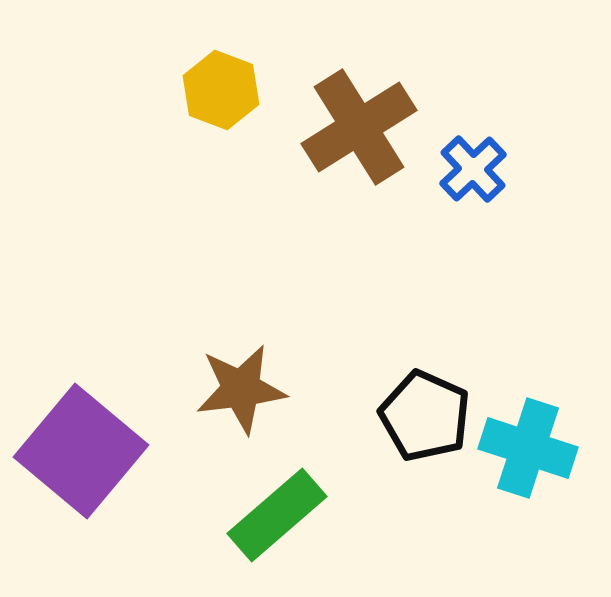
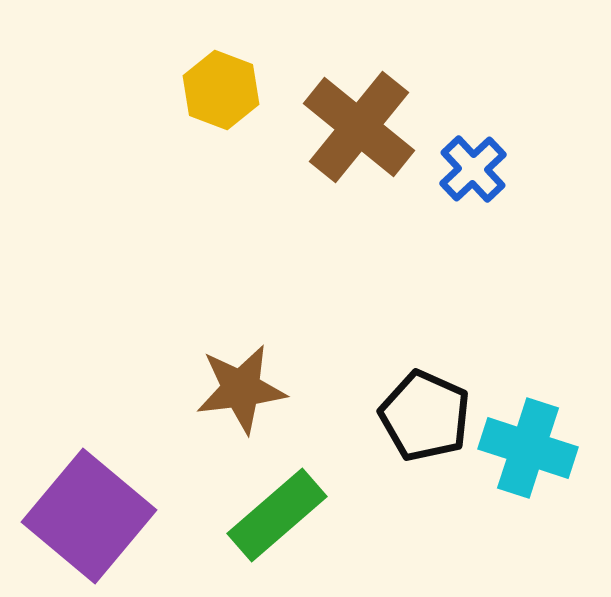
brown cross: rotated 19 degrees counterclockwise
purple square: moved 8 px right, 65 px down
